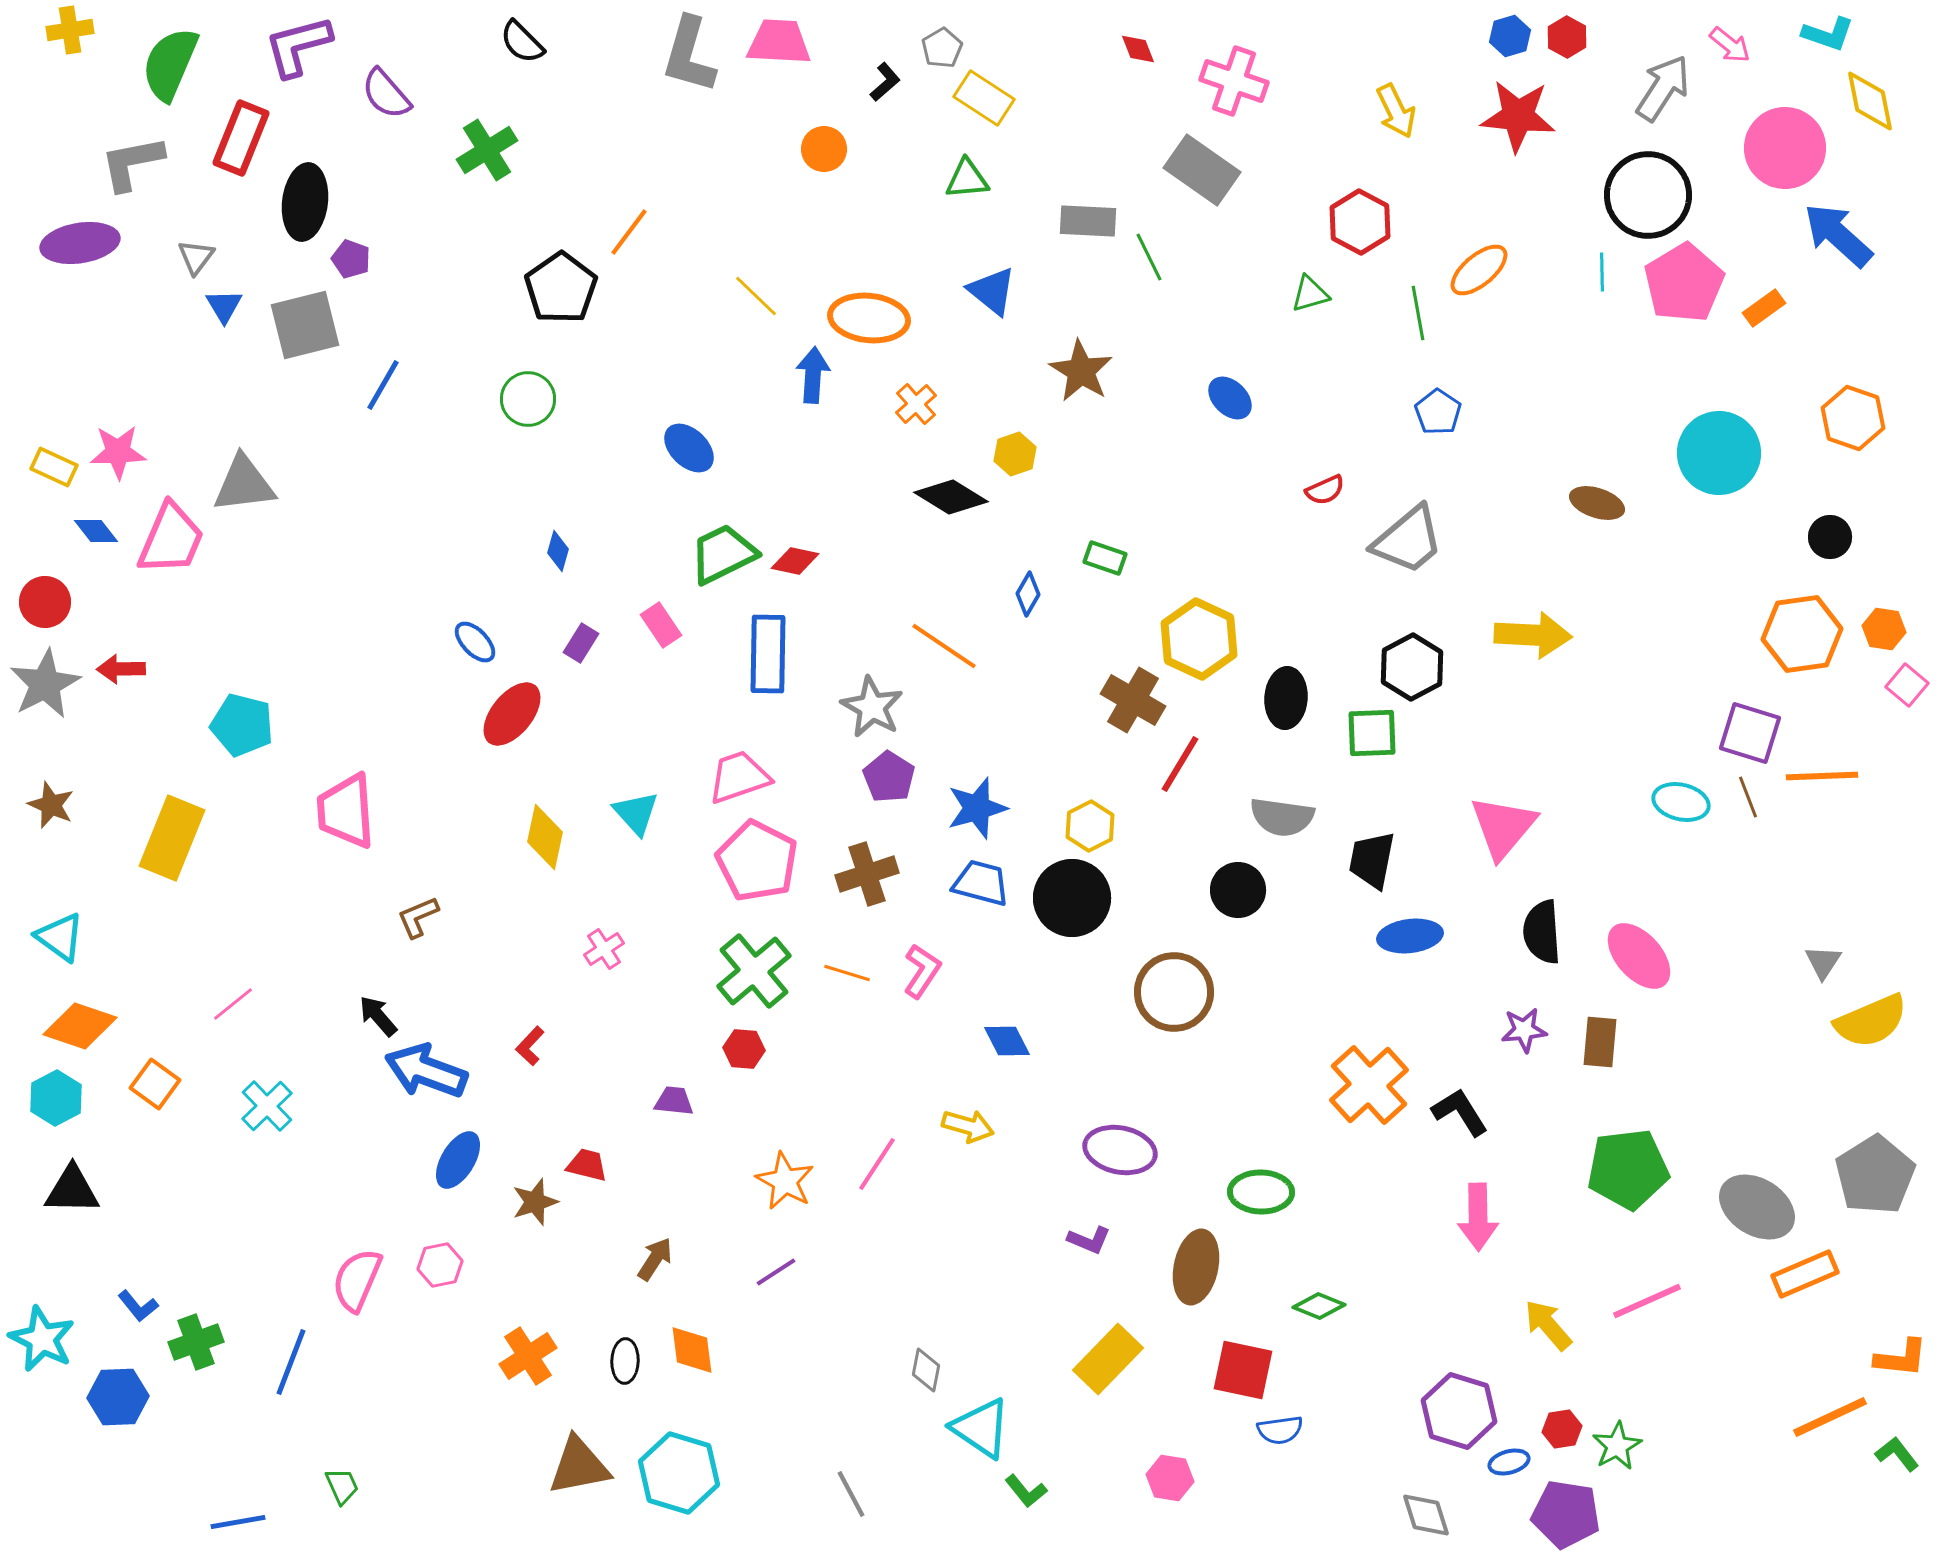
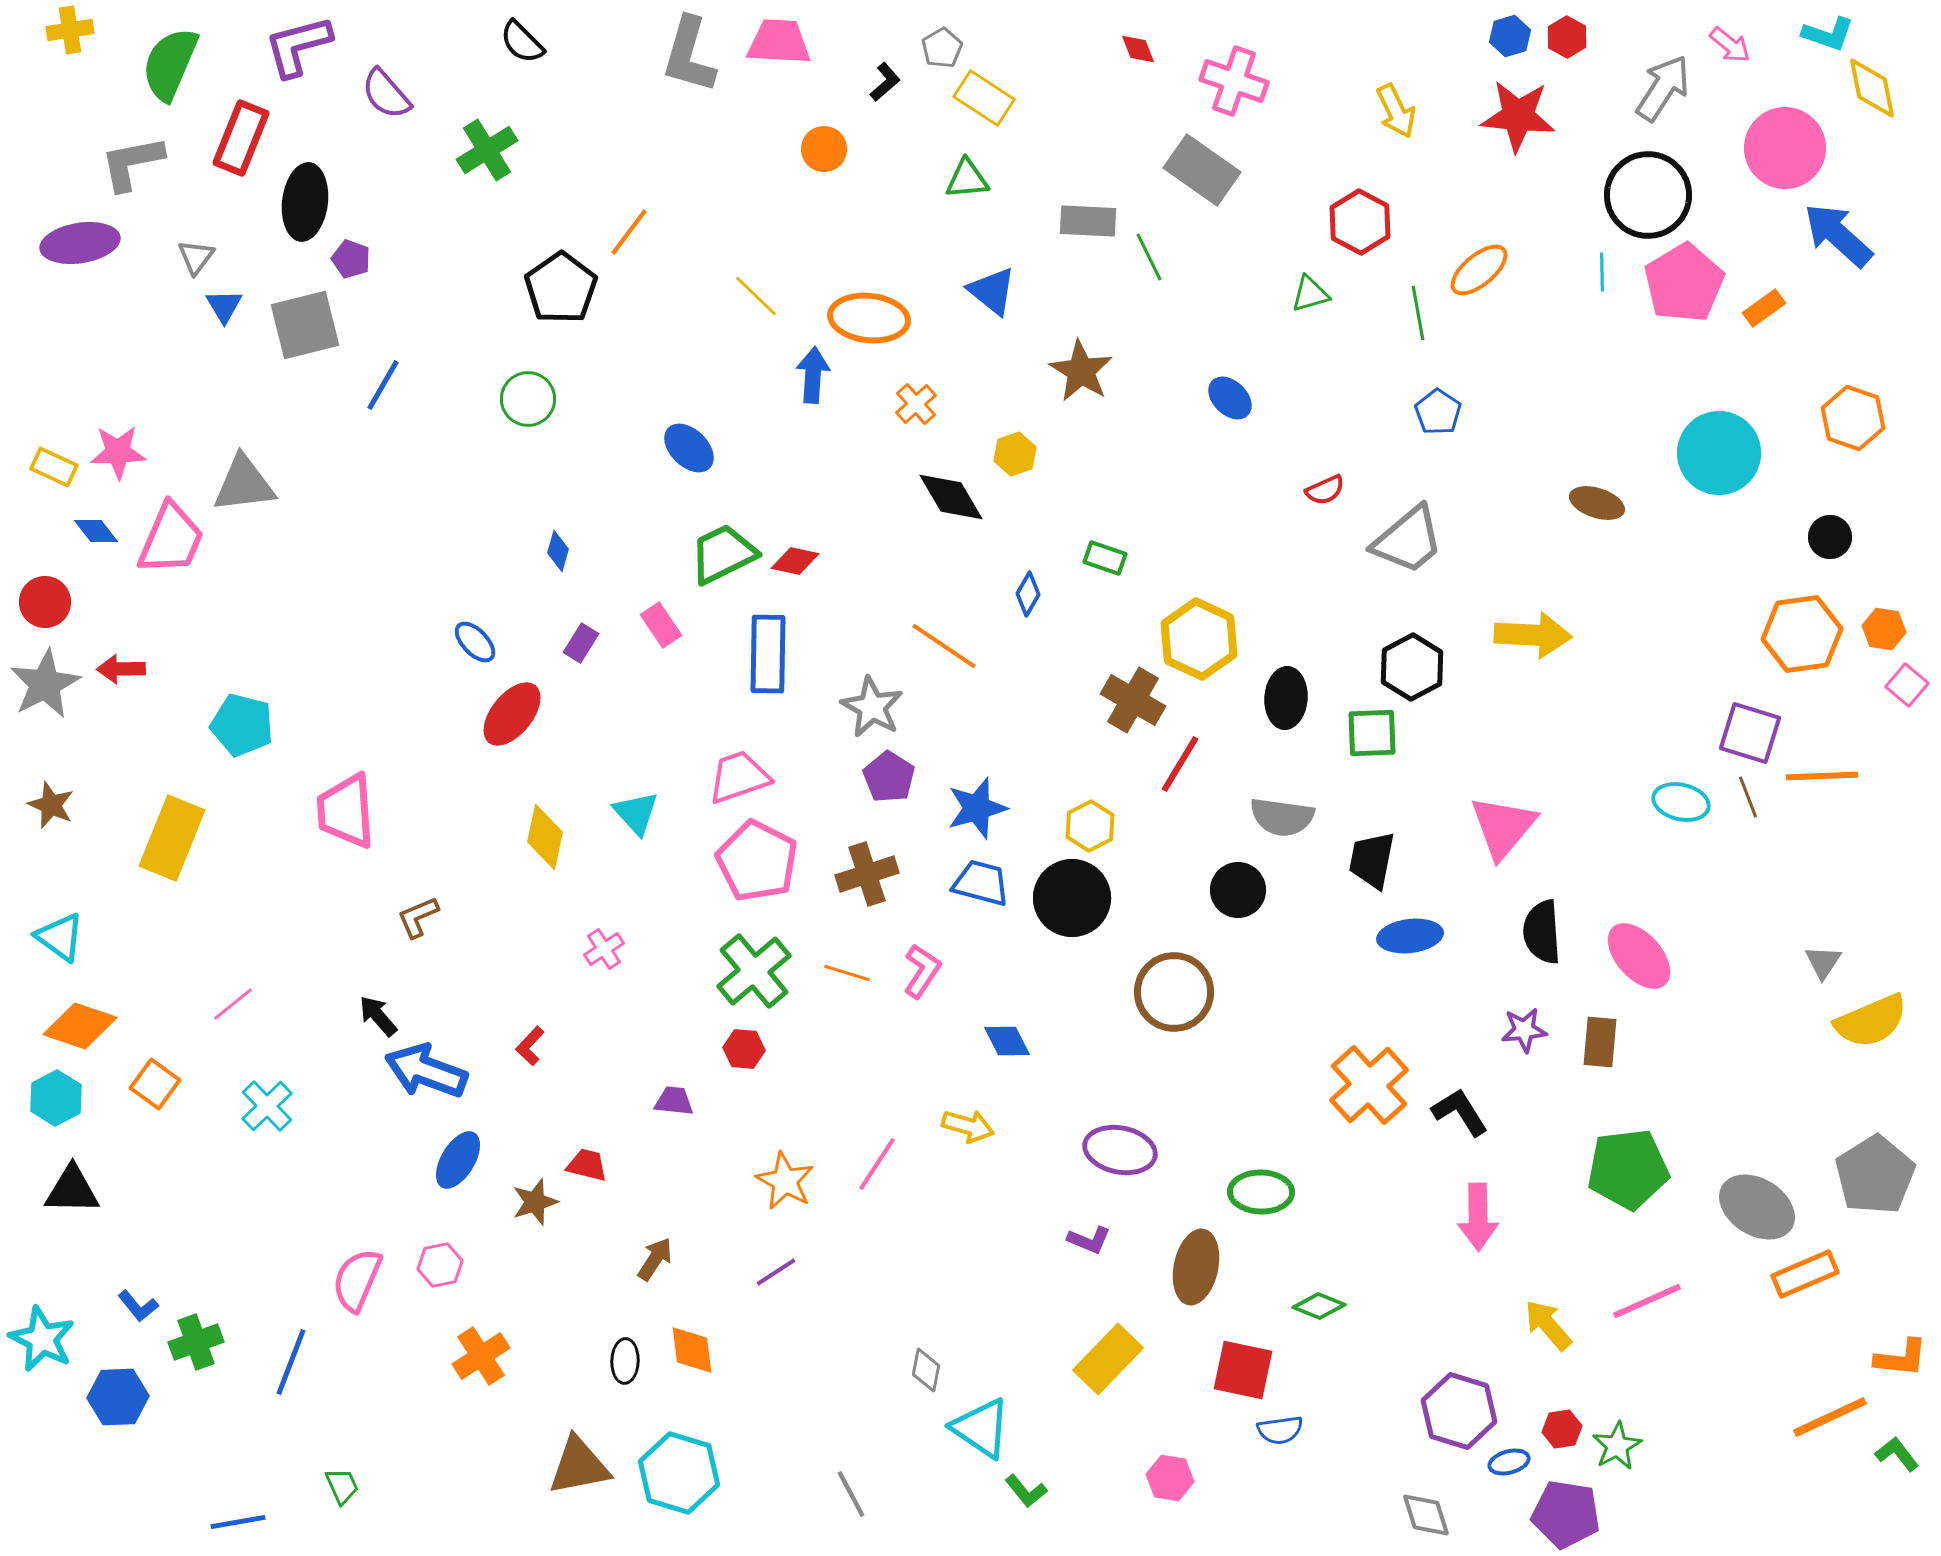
yellow diamond at (1870, 101): moved 2 px right, 13 px up
black diamond at (951, 497): rotated 28 degrees clockwise
orange cross at (528, 1356): moved 47 px left
